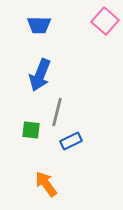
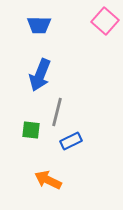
orange arrow: moved 2 px right, 4 px up; rotated 28 degrees counterclockwise
